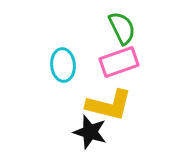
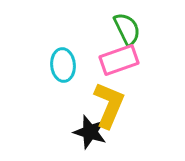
green semicircle: moved 5 px right, 1 px down
pink rectangle: moved 2 px up
yellow L-shape: rotated 81 degrees counterclockwise
